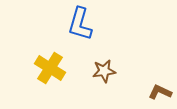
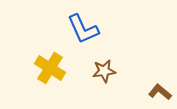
blue L-shape: moved 3 px right, 5 px down; rotated 40 degrees counterclockwise
brown L-shape: rotated 15 degrees clockwise
